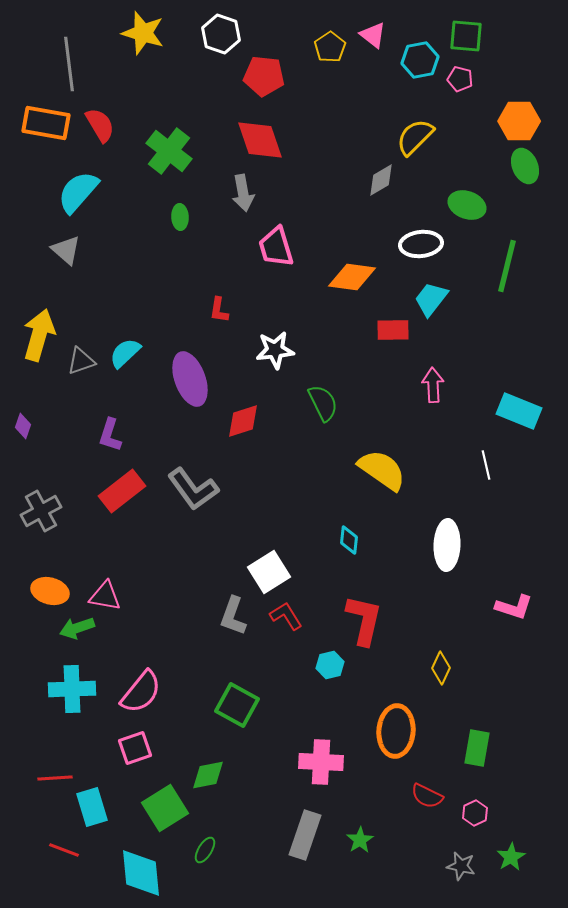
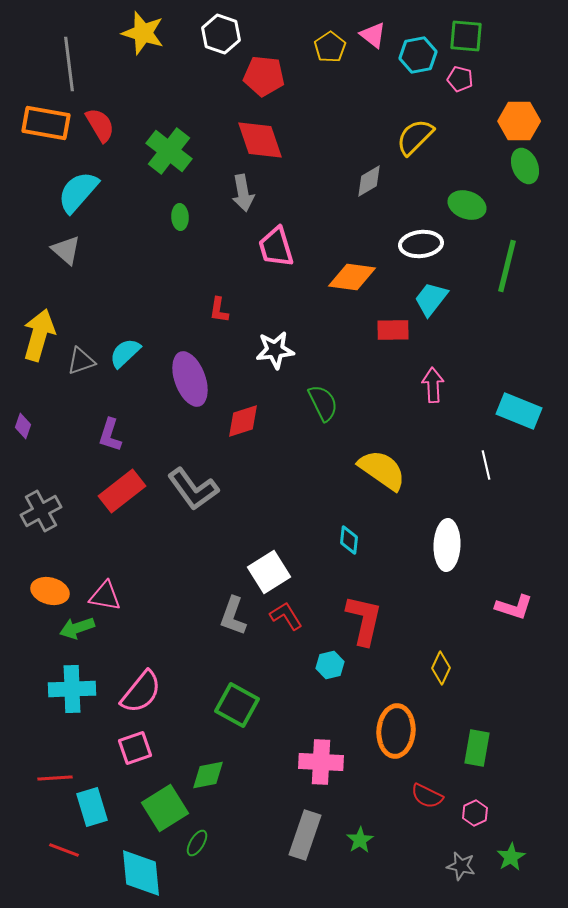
cyan hexagon at (420, 60): moved 2 px left, 5 px up
gray diamond at (381, 180): moved 12 px left, 1 px down
green ellipse at (205, 850): moved 8 px left, 7 px up
